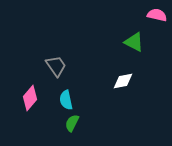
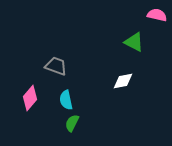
gray trapezoid: rotated 35 degrees counterclockwise
